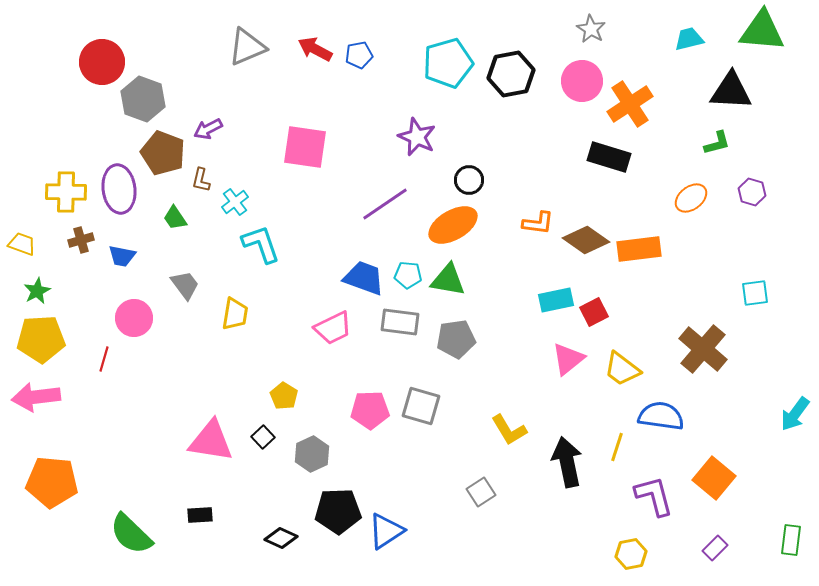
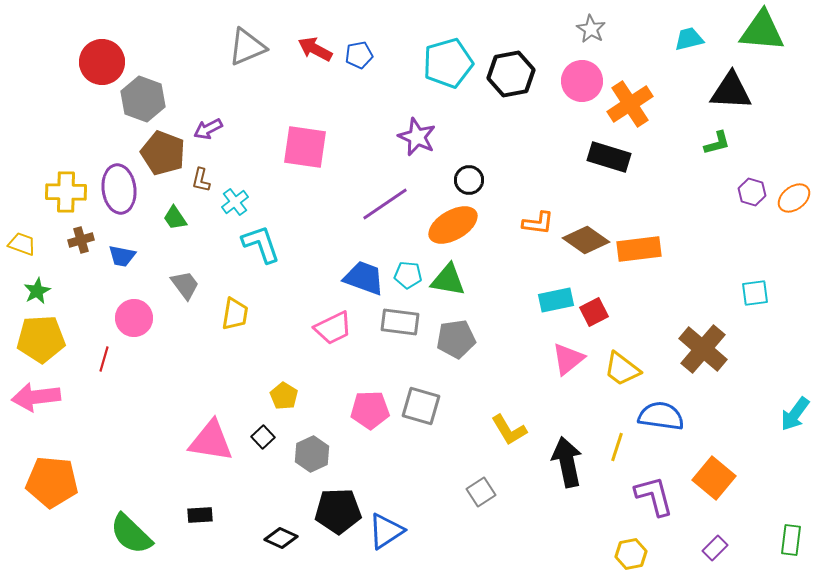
orange ellipse at (691, 198): moved 103 px right
